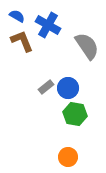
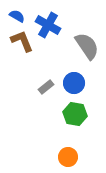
blue circle: moved 6 px right, 5 px up
